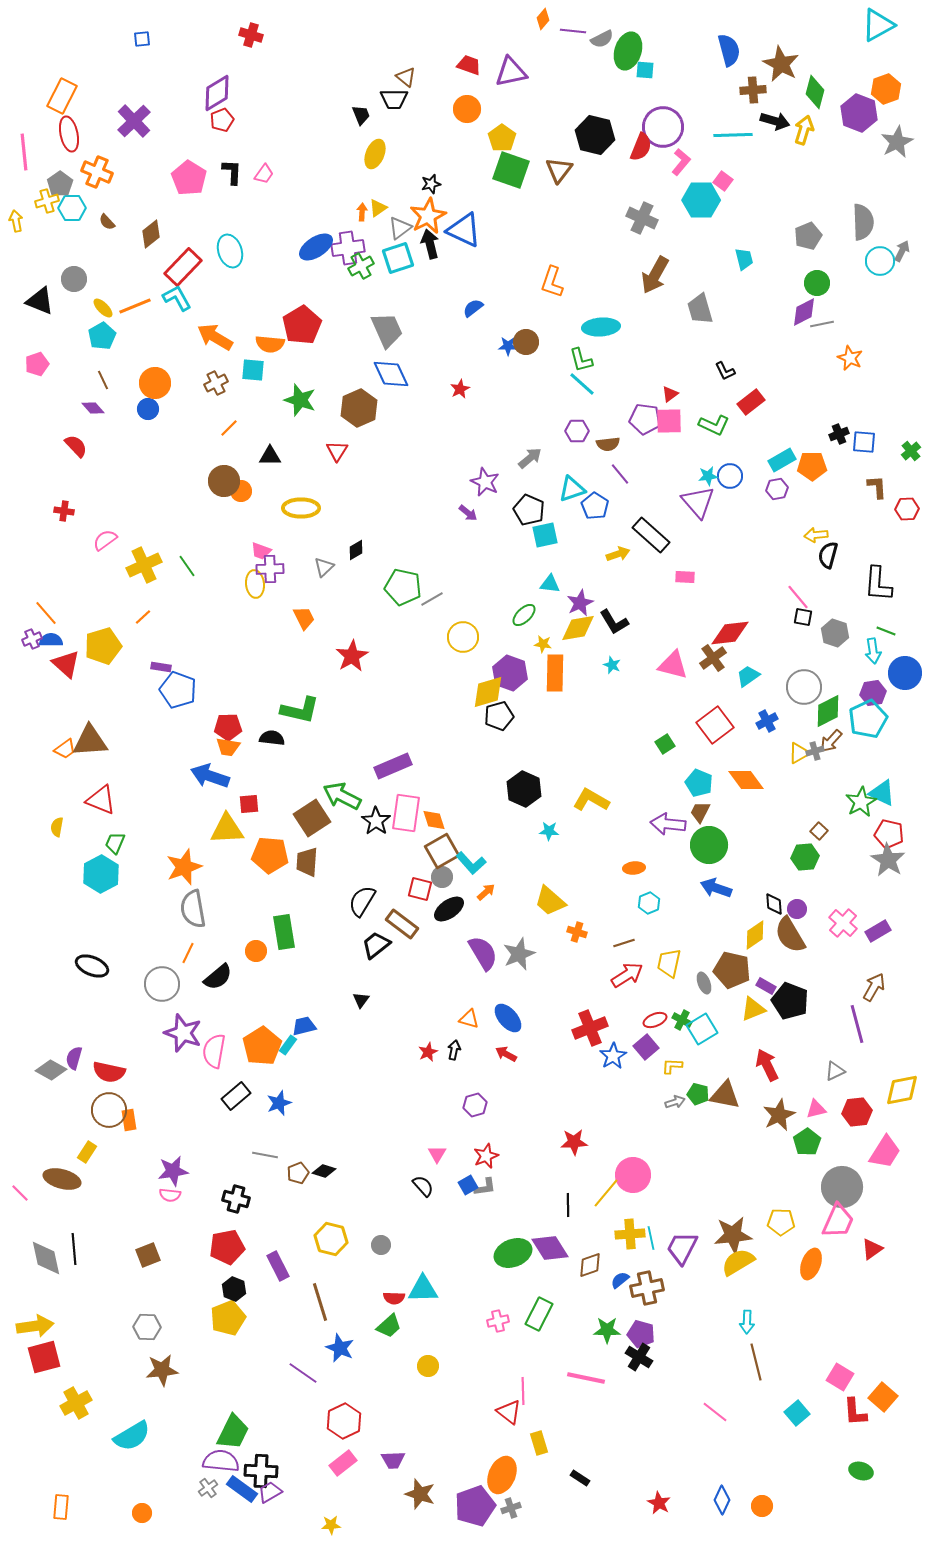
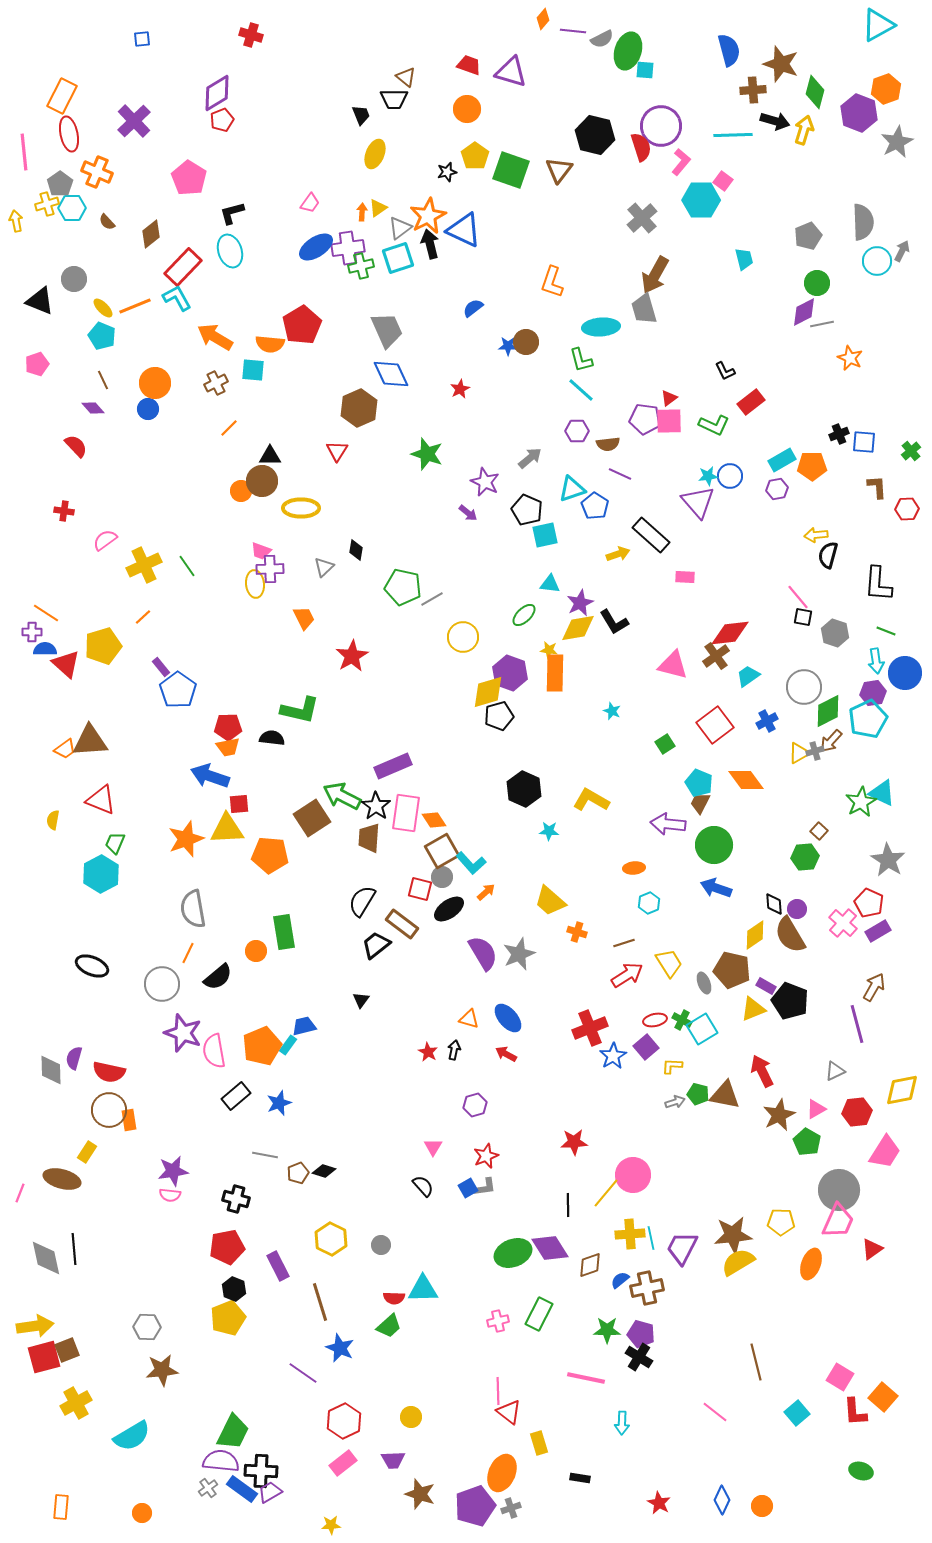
brown star at (781, 64): rotated 9 degrees counterclockwise
purple triangle at (511, 72): rotated 28 degrees clockwise
purple circle at (663, 127): moved 2 px left, 1 px up
yellow pentagon at (502, 138): moved 27 px left, 18 px down
red semicircle at (641, 147): rotated 40 degrees counterclockwise
black L-shape at (232, 172): moved 41 px down; rotated 108 degrees counterclockwise
pink trapezoid at (264, 174): moved 46 px right, 29 px down
black star at (431, 184): moved 16 px right, 12 px up
yellow cross at (47, 201): moved 3 px down
gray cross at (642, 218): rotated 24 degrees clockwise
cyan circle at (880, 261): moved 3 px left
green cross at (361, 266): rotated 15 degrees clockwise
gray trapezoid at (700, 309): moved 56 px left
cyan pentagon at (102, 336): rotated 20 degrees counterclockwise
cyan line at (582, 384): moved 1 px left, 6 px down
red triangle at (670, 394): moved 1 px left, 4 px down
green star at (300, 400): moved 127 px right, 54 px down
purple line at (620, 474): rotated 25 degrees counterclockwise
brown circle at (224, 481): moved 38 px right
black pentagon at (529, 510): moved 2 px left
black diamond at (356, 550): rotated 50 degrees counterclockwise
orange line at (46, 613): rotated 16 degrees counterclockwise
purple cross at (32, 639): moved 7 px up; rotated 24 degrees clockwise
blue semicircle at (51, 640): moved 6 px left, 9 px down
yellow star at (543, 644): moved 6 px right, 6 px down
cyan arrow at (873, 651): moved 3 px right, 10 px down
brown cross at (713, 658): moved 3 px right, 2 px up
cyan star at (612, 665): moved 46 px down
purple rectangle at (161, 667): rotated 42 degrees clockwise
blue pentagon at (178, 690): rotated 15 degrees clockwise
orange trapezoid at (228, 747): rotated 20 degrees counterclockwise
red square at (249, 804): moved 10 px left
brown trapezoid at (700, 812): moved 9 px up
orange diamond at (434, 820): rotated 15 degrees counterclockwise
black star at (376, 821): moved 15 px up
yellow semicircle at (57, 827): moved 4 px left, 7 px up
red pentagon at (889, 834): moved 20 px left, 69 px down; rotated 12 degrees clockwise
green circle at (709, 845): moved 5 px right
brown trapezoid at (307, 862): moved 62 px right, 24 px up
orange star at (184, 867): moved 2 px right, 28 px up
yellow trapezoid at (669, 963): rotated 136 degrees clockwise
red ellipse at (655, 1020): rotated 10 degrees clockwise
orange pentagon at (262, 1046): rotated 9 degrees clockwise
pink semicircle at (214, 1051): rotated 20 degrees counterclockwise
red star at (428, 1052): rotated 18 degrees counterclockwise
red arrow at (767, 1065): moved 5 px left, 6 px down
gray diamond at (51, 1070): rotated 60 degrees clockwise
pink triangle at (816, 1109): rotated 15 degrees counterclockwise
green pentagon at (807, 1142): rotated 8 degrees counterclockwise
pink triangle at (437, 1154): moved 4 px left, 7 px up
blue square at (468, 1185): moved 3 px down
gray circle at (842, 1187): moved 3 px left, 3 px down
pink line at (20, 1193): rotated 66 degrees clockwise
yellow hexagon at (331, 1239): rotated 12 degrees clockwise
brown square at (148, 1255): moved 81 px left, 95 px down
cyan arrow at (747, 1322): moved 125 px left, 101 px down
yellow circle at (428, 1366): moved 17 px left, 51 px down
pink line at (523, 1391): moved 25 px left
orange ellipse at (502, 1475): moved 2 px up
black rectangle at (580, 1478): rotated 24 degrees counterclockwise
